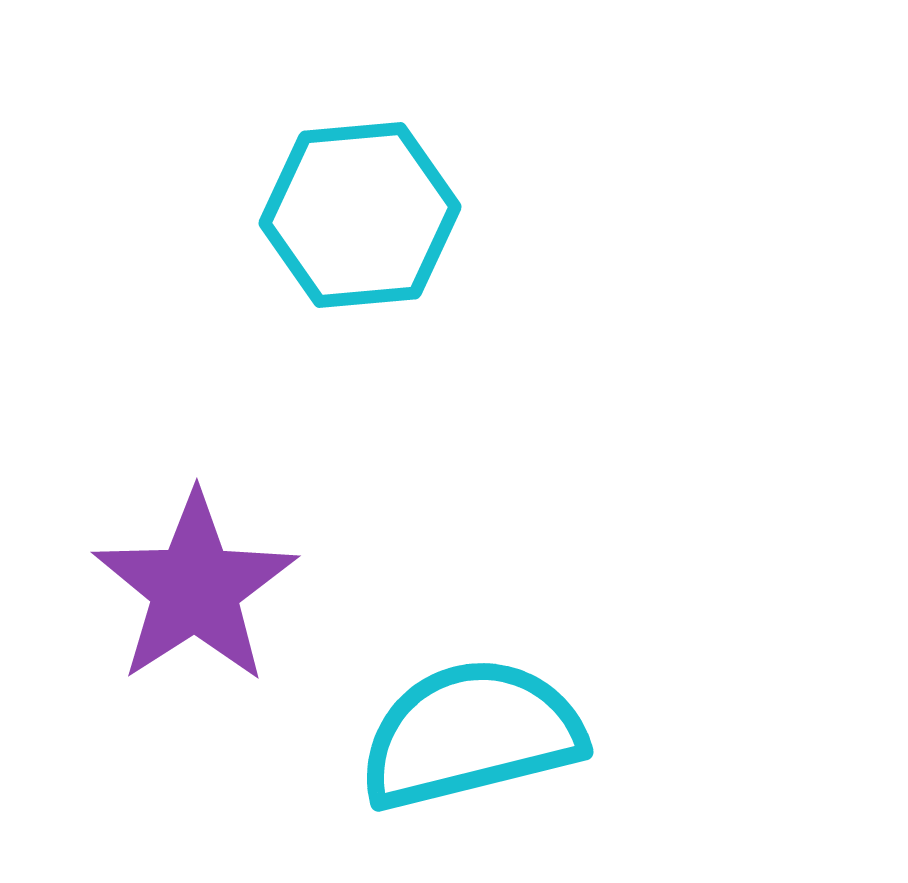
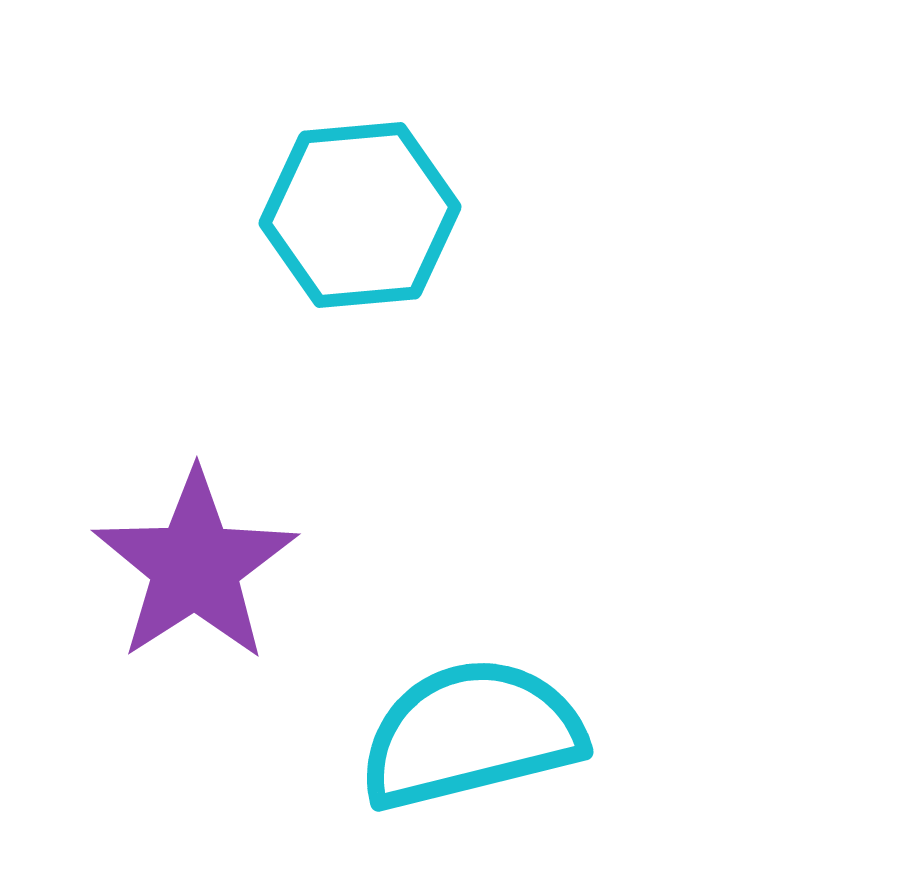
purple star: moved 22 px up
